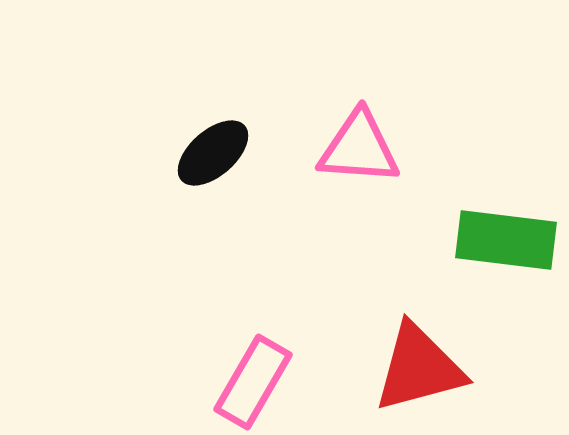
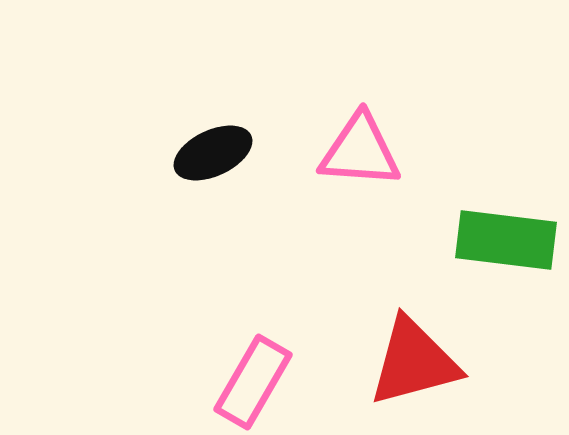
pink triangle: moved 1 px right, 3 px down
black ellipse: rotated 16 degrees clockwise
red triangle: moved 5 px left, 6 px up
